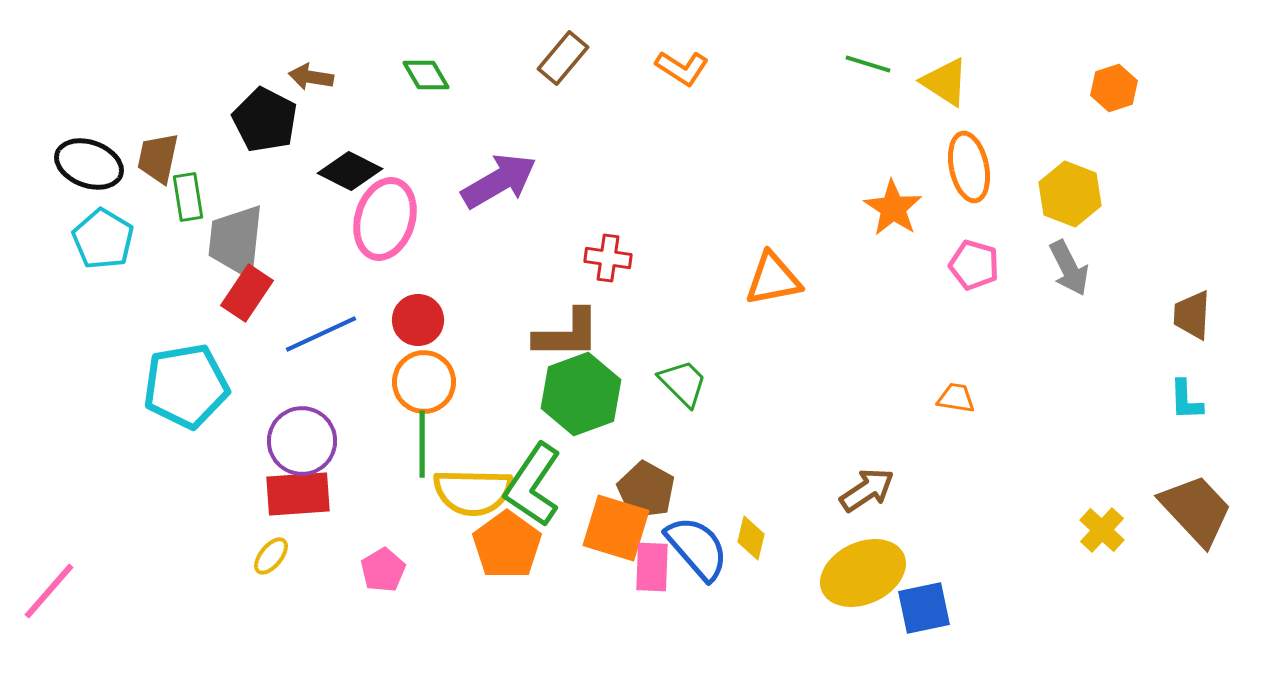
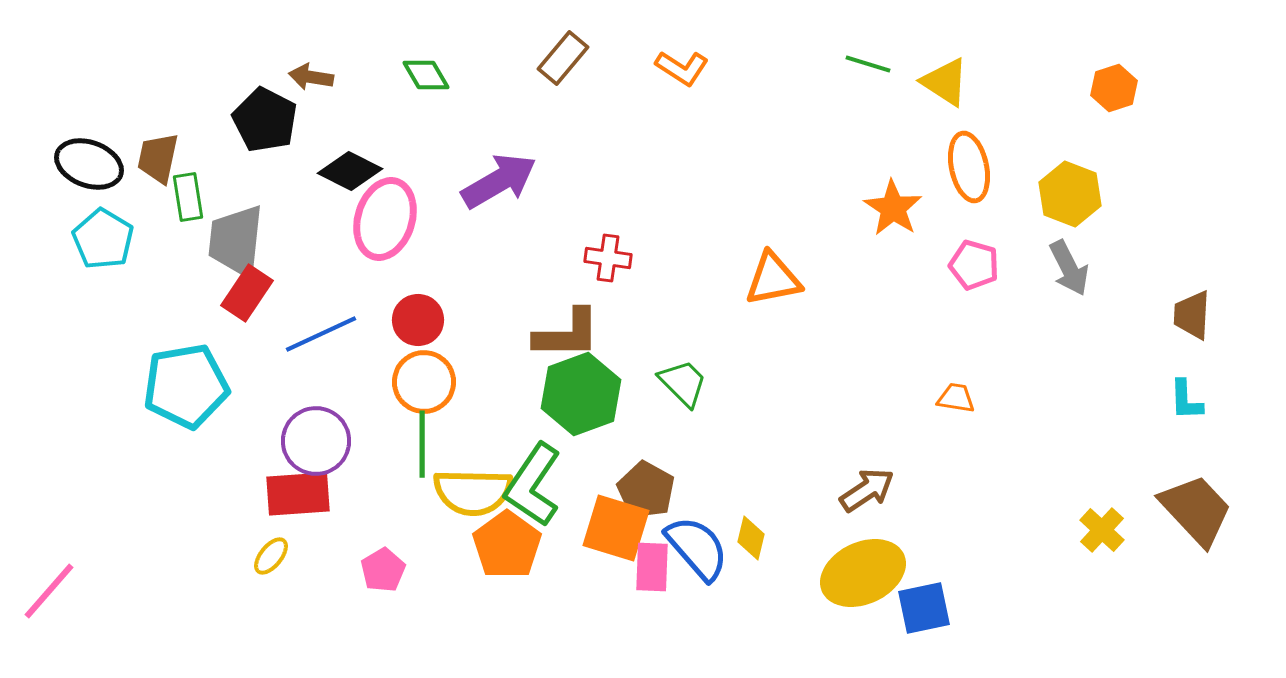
purple circle at (302, 441): moved 14 px right
